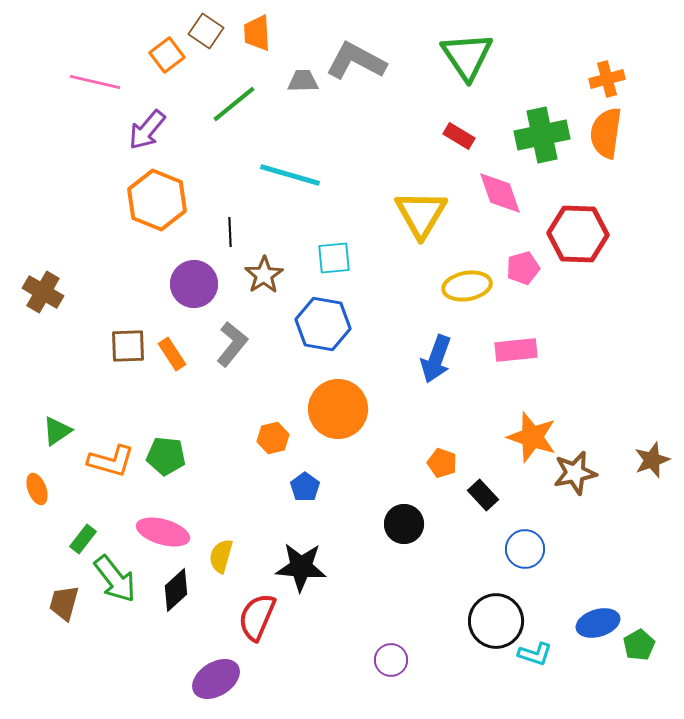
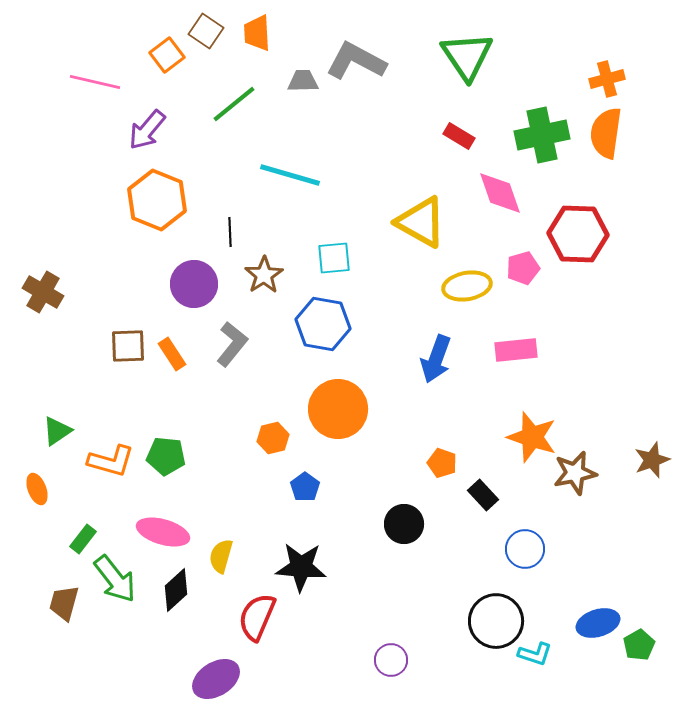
yellow triangle at (421, 214): moved 8 px down; rotated 32 degrees counterclockwise
